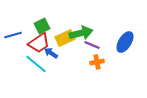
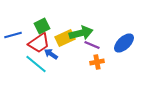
blue ellipse: moved 1 px left, 1 px down; rotated 15 degrees clockwise
blue arrow: moved 1 px down
